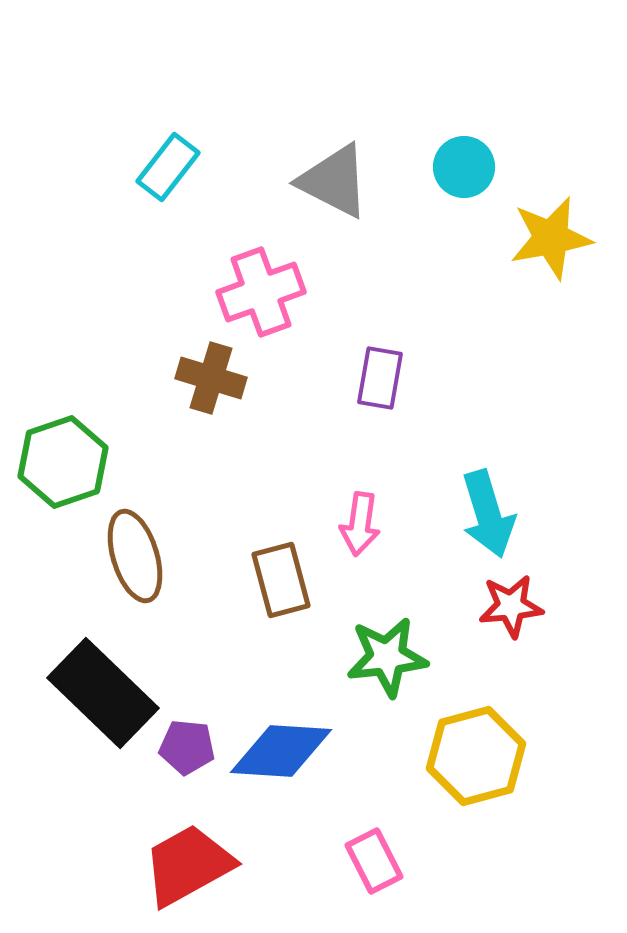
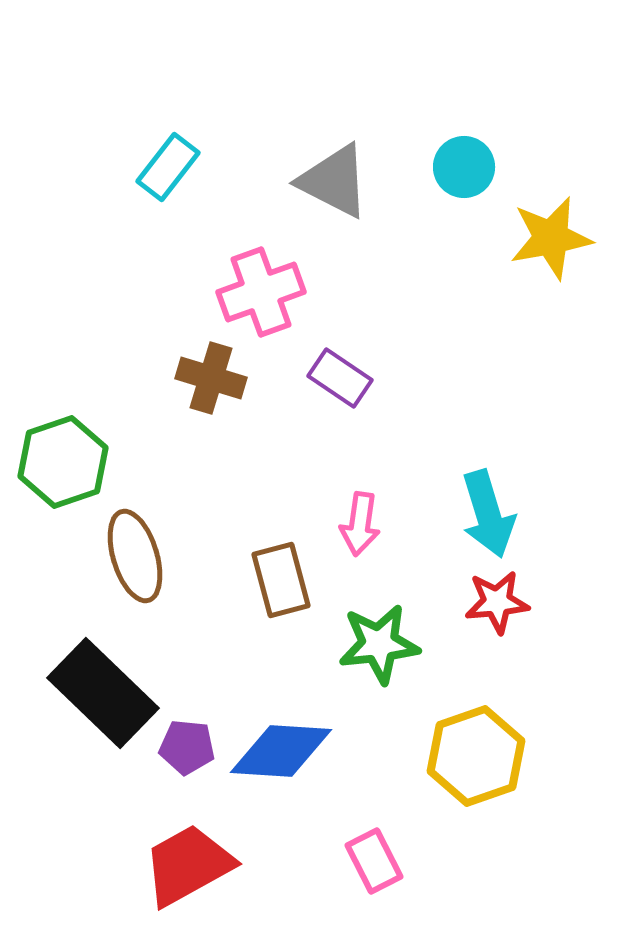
purple rectangle: moved 40 px left; rotated 66 degrees counterclockwise
red star: moved 14 px left, 4 px up
green star: moved 8 px left, 13 px up
yellow hexagon: rotated 4 degrees counterclockwise
